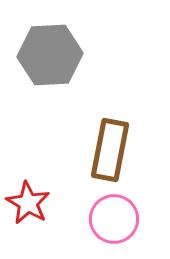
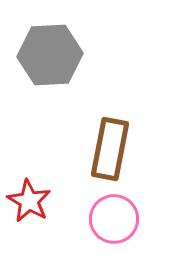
brown rectangle: moved 1 px up
red star: moved 1 px right, 2 px up
